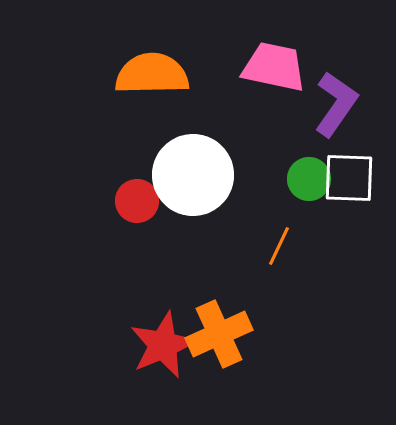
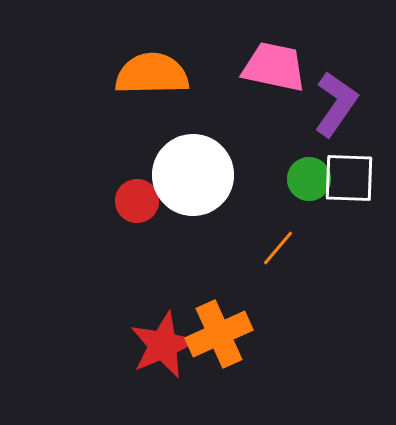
orange line: moved 1 px left, 2 px down; rotated 15 degrees clockwise
